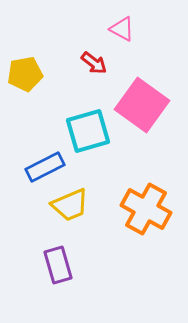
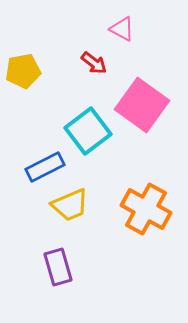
yellow pentagon: moved 2 px left, 3 px up
cyan square: rotated 21 degrees counterclockwise
purple rectangle: moved 2 px down
